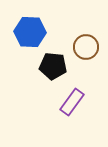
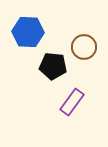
blue hexagon: moved 2 px left
brown circle: moved 2 px left
